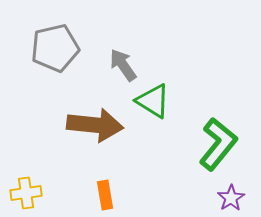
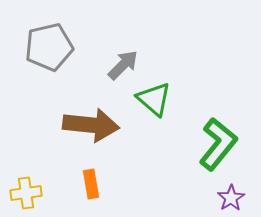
gray pentagon: moved 6 px left, 1 px up
gray arrow: rotated 80 degrees clockwise
green triangle: moved 1 px right, 2 px up; rotated 9 degrees clockwise
brown arrow: moved 4 px left
orange rectangle: moved 14 px left, 11 px up
